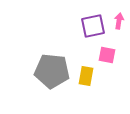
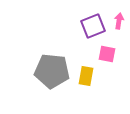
purple square: rotated 10 degrees counterclockwise
pink square: moved 1 px up
